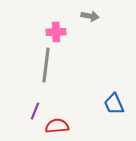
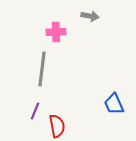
gray line: moved 4 px left, 4 px down
red semicircle: rotated 85 degrees clockwise
